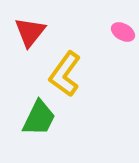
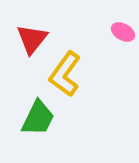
red triangle: moved 2 px right, 7 px down
green trapezoid: moved 1 px left
